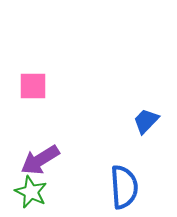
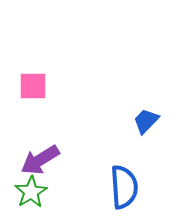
green star: rotated 16 degrees clockwise
